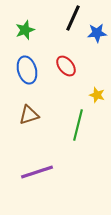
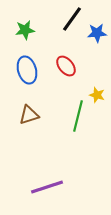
black line: moved 1 px left, 1 px down; rotated 12 degrees clockwise
green star: rotated 12 degrees clockwise
green line: moved 9 px up
purple line: moved 10 px right, 15 px down
